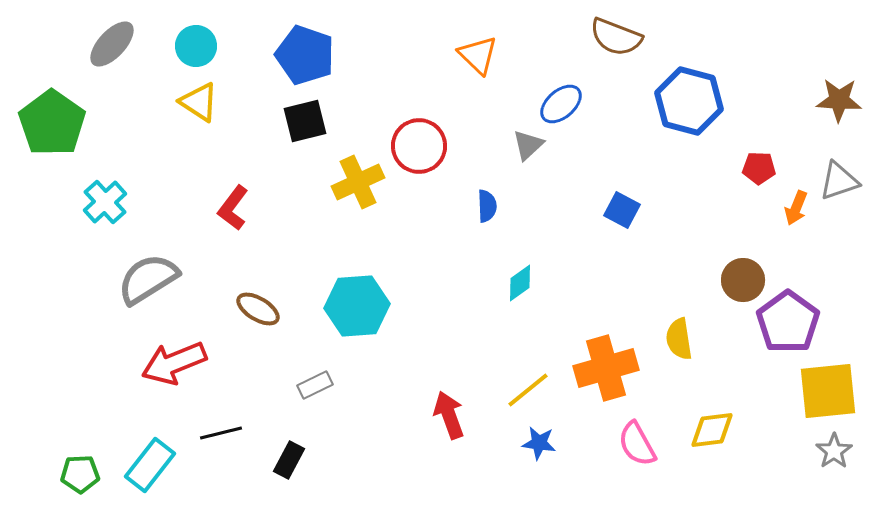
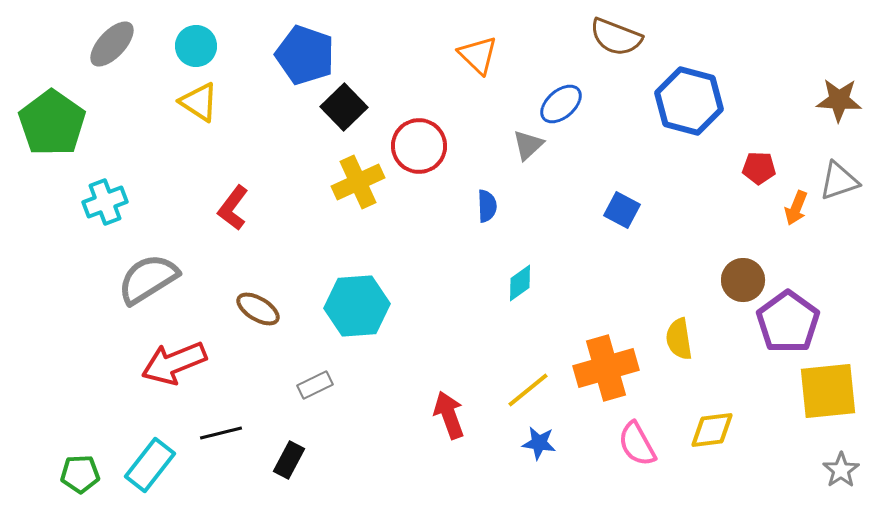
black square at (305, 121): moved 39 px right, 14 px up; rotated 30 degrees counterclockwise
cyan cross at (105, 202): rotated 21 degrees clockwise
gray star at (834, 451): moved 7 px right, 19 px down
